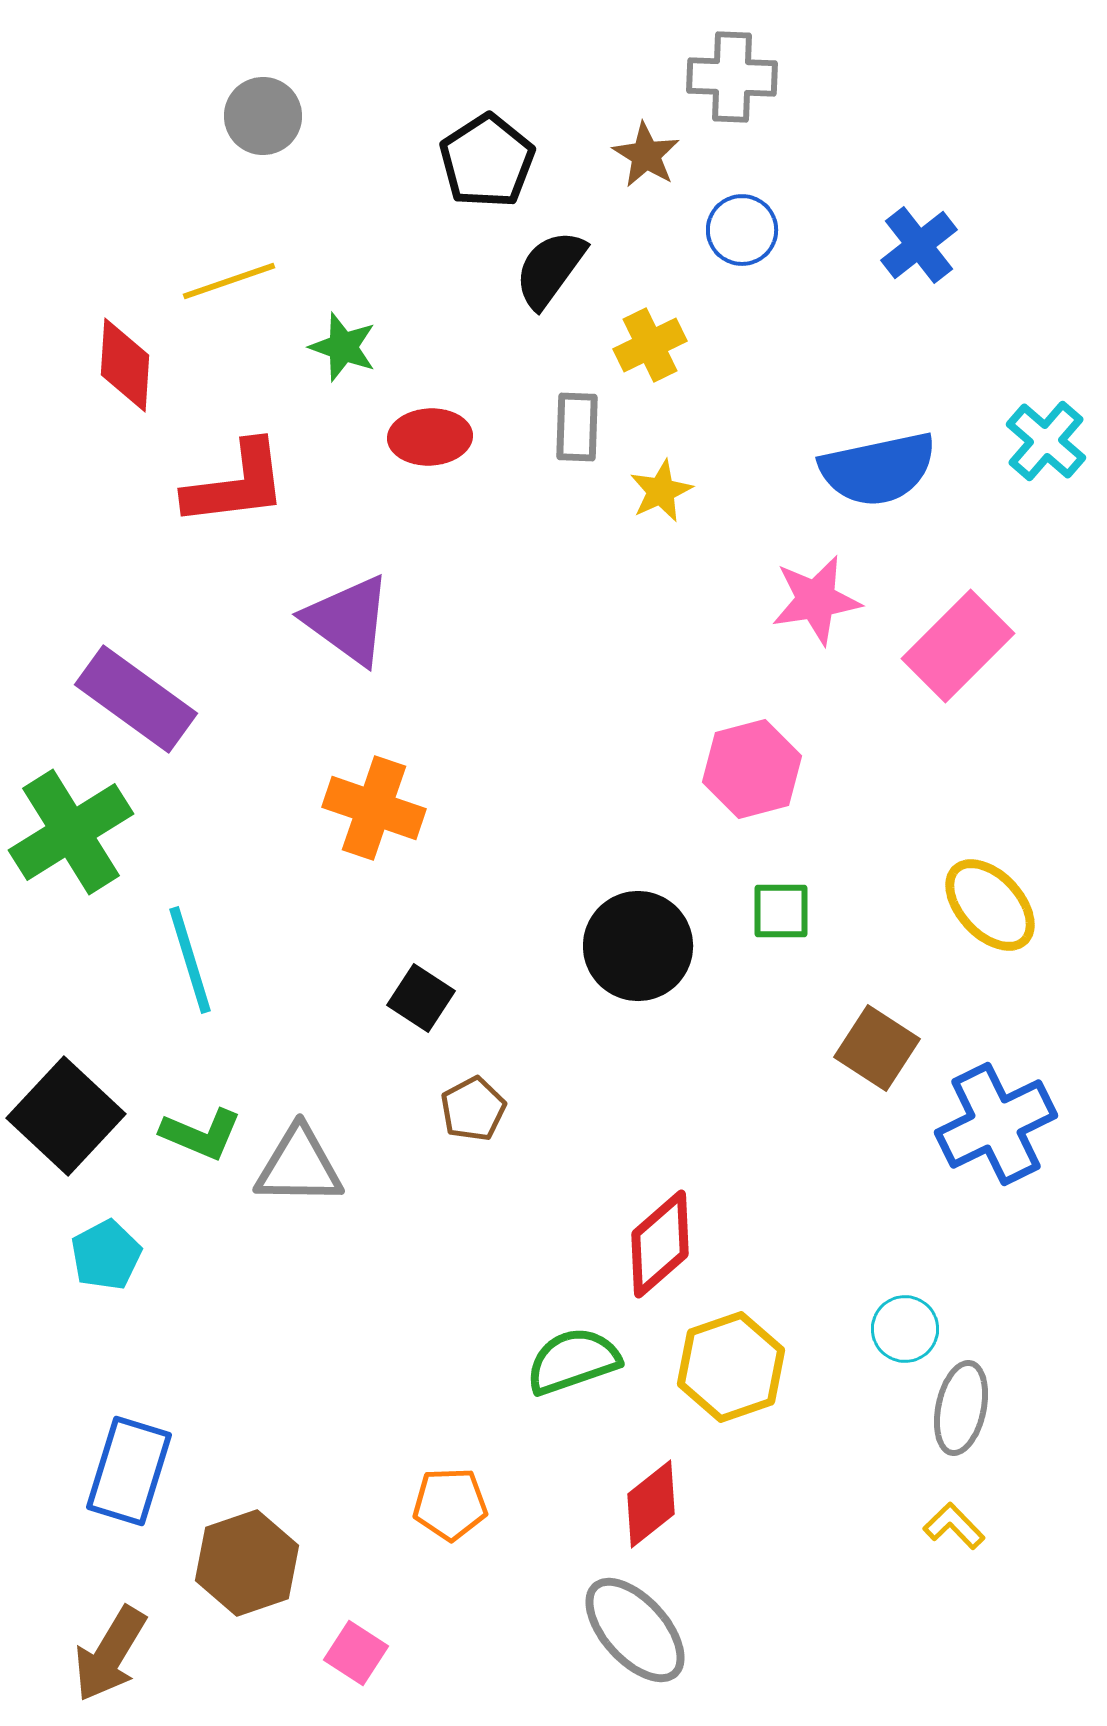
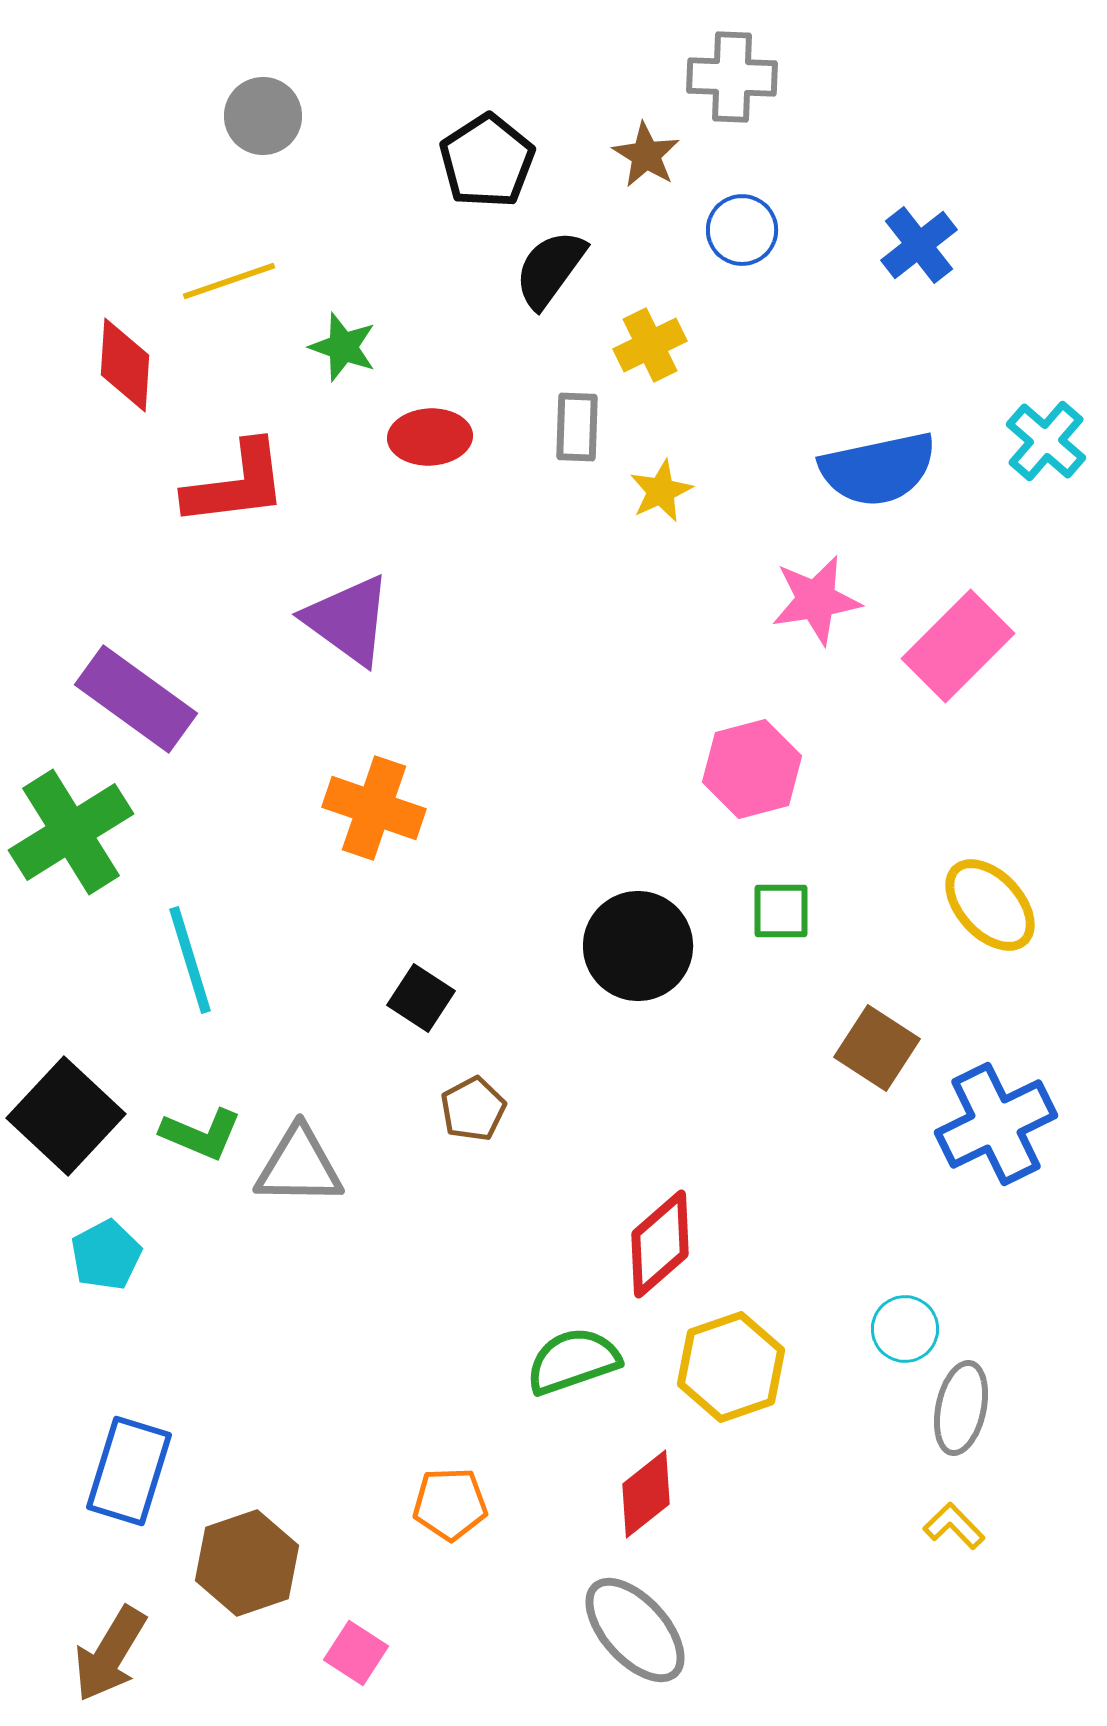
red diamond at (651, 1504): moved 5 px left, 10 px up
